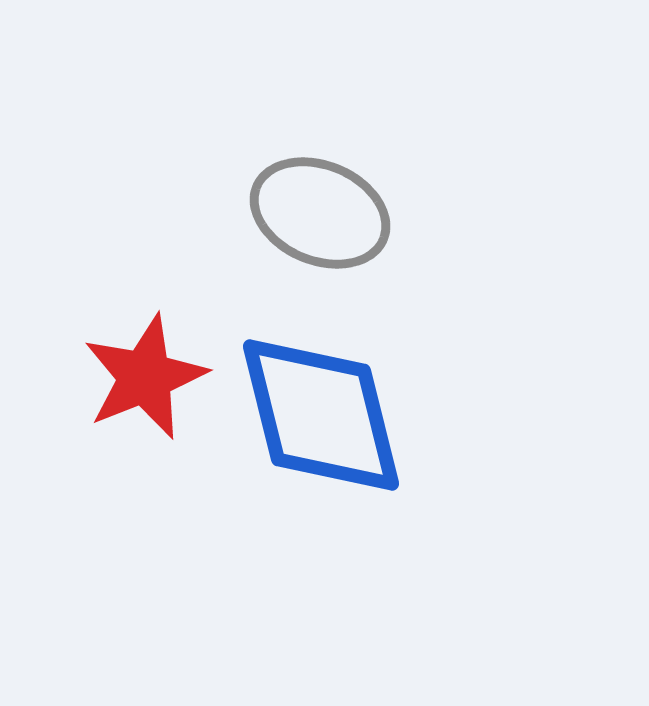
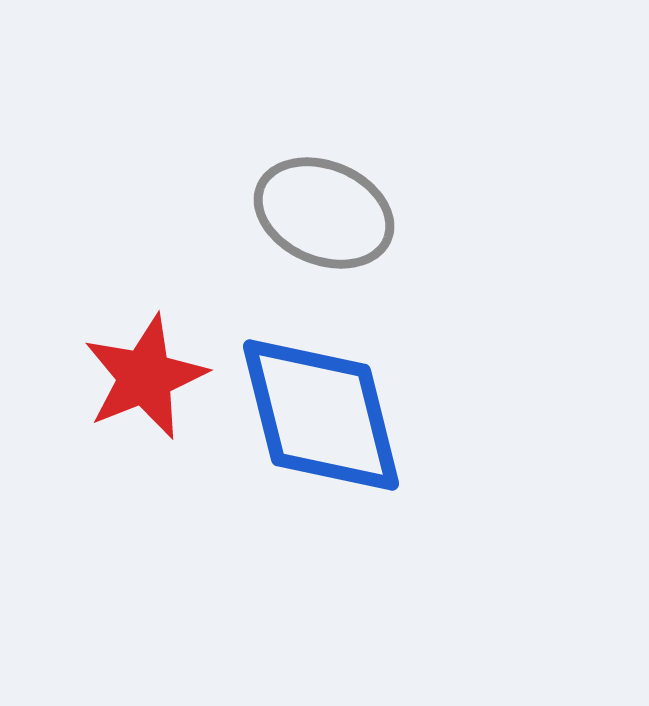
gray ellipse: moved 4 px right
